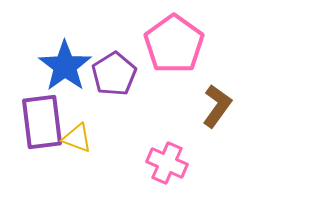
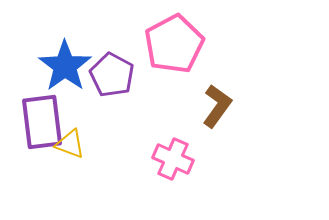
pink pentagon: rotated 8 degrees clockwise
purple pentagon: moved 2 px left, 1 px down; rotated 12 degrees counterclockwise
yellow triangle: moved 7 px left, 6 px down
pink cross: moved 6 px right, 4 px up
